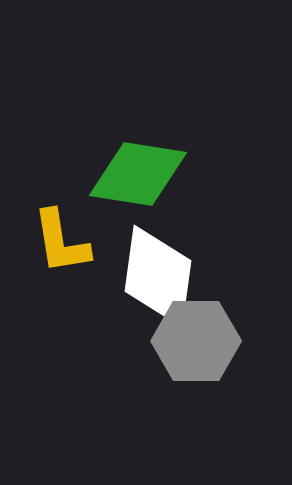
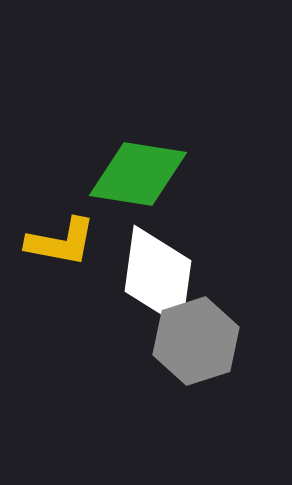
yellow L-shape: rotated 70 degrees counterclockwise
gray hexagon: rotated 18 degrees counterclockwise
